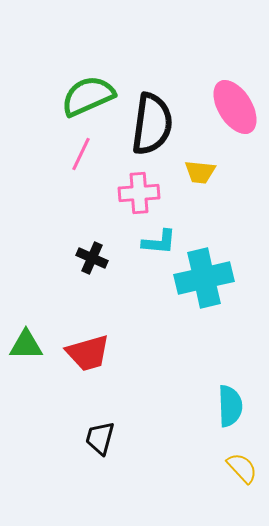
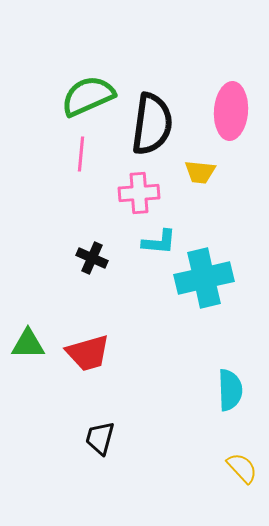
pink ellipse: moved 4 px left, 4 px down; rotated 36 degrees clockwise
pink line: rotated 20 degrees counterclockwise
green triangle: moved 2 px right, 1 px up
cyan semicircle: moved 16 px up
